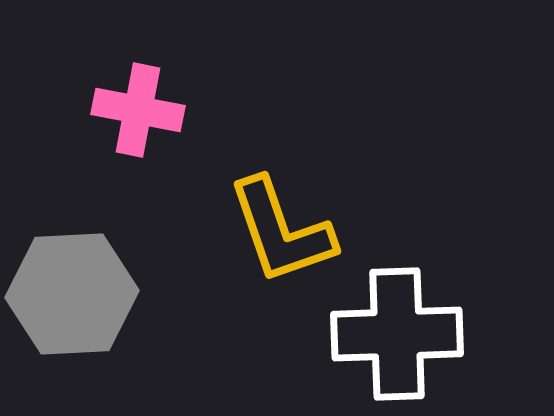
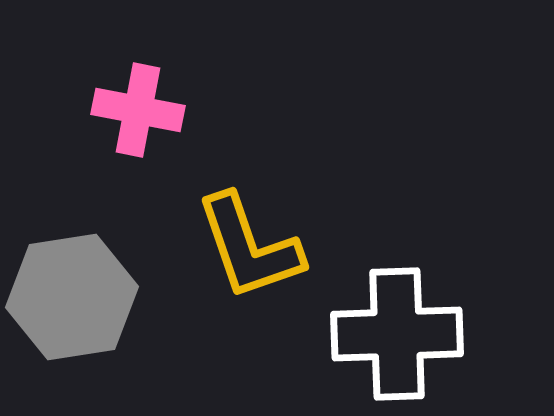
yellow L-shape: moved 32 px left, 16 px down
gray hexagon: moved 3 px down; rotated 6 degrees counterclockwise
